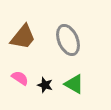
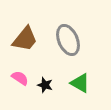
brown trapezoid: moved 2 px right, 2 px down
green triangle: moved 6 px right, 1 px up
